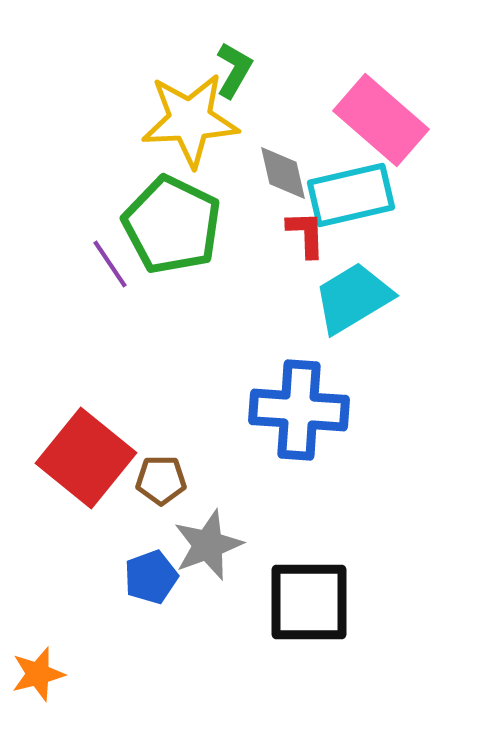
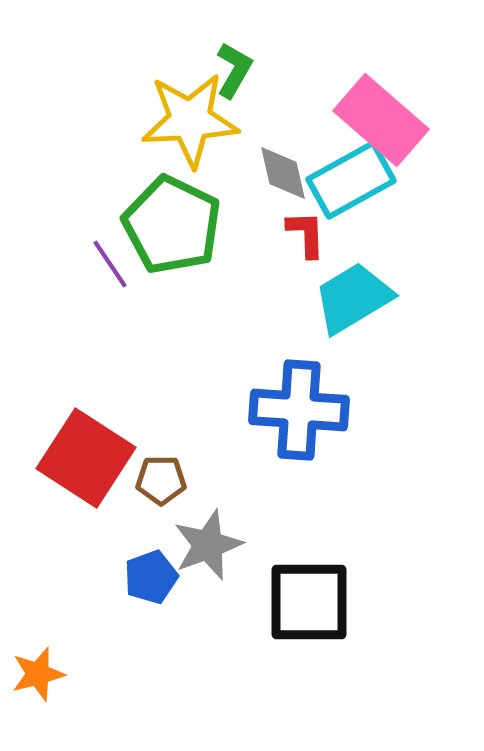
cyan rectangle: moved 15 px up; rotated 16 degrees counterclockwise
red square: rotated 6 degrees counterclockwise
